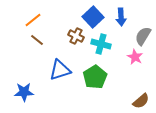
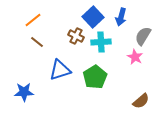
blue arrow: rotated 18 degrees clockwise
brown line: moved 2 px down
cyan cross: moved 2 px up; rotated 18 degrees counterclockwise
